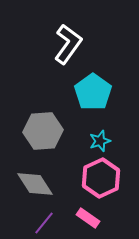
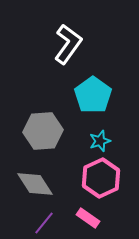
cyan pentagon: moved 3 px down
